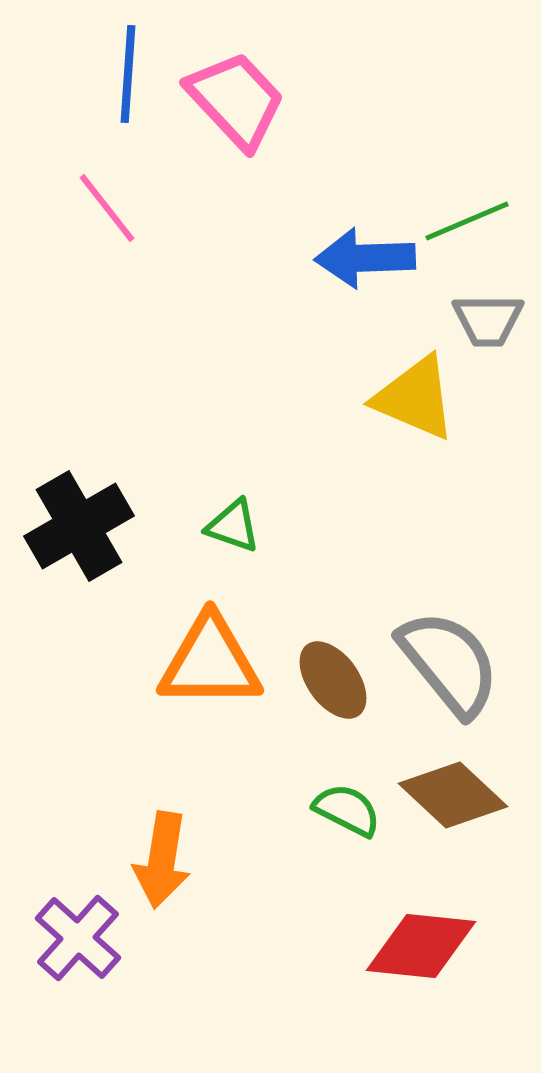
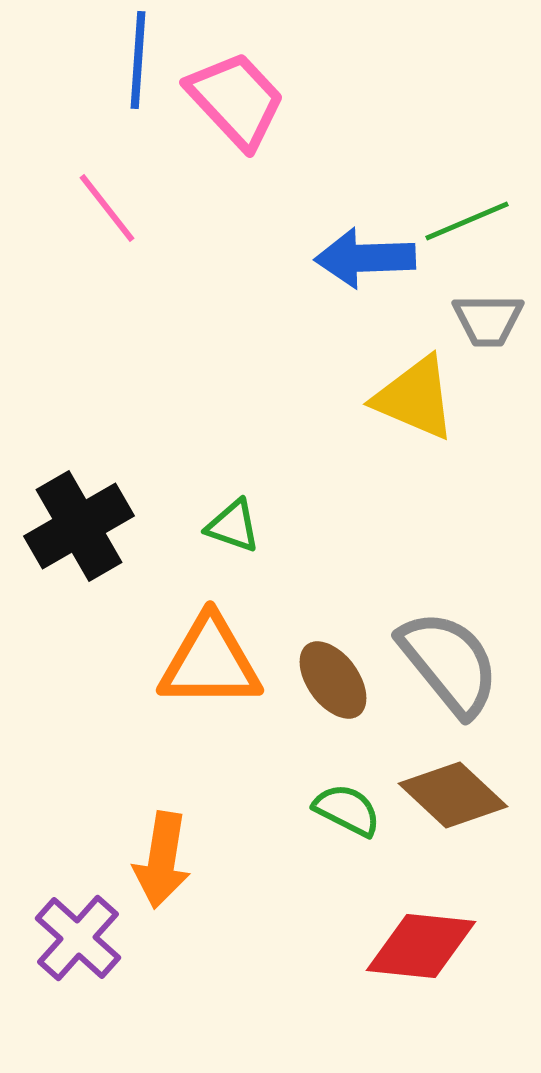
blue line: moved 10 px right, 14 px up
